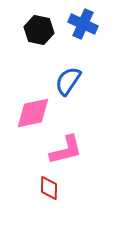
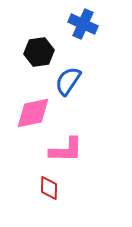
black hexagon: moved 22 px down; rotated 20 degrees counterclockwise
pink L-shape: rotated 15 degrees clockwise
